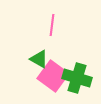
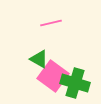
pink line: moved 1 px left, 2 px up; rotated 70 degrees clockwise
green cross: moved 2 px left, 5 px down
